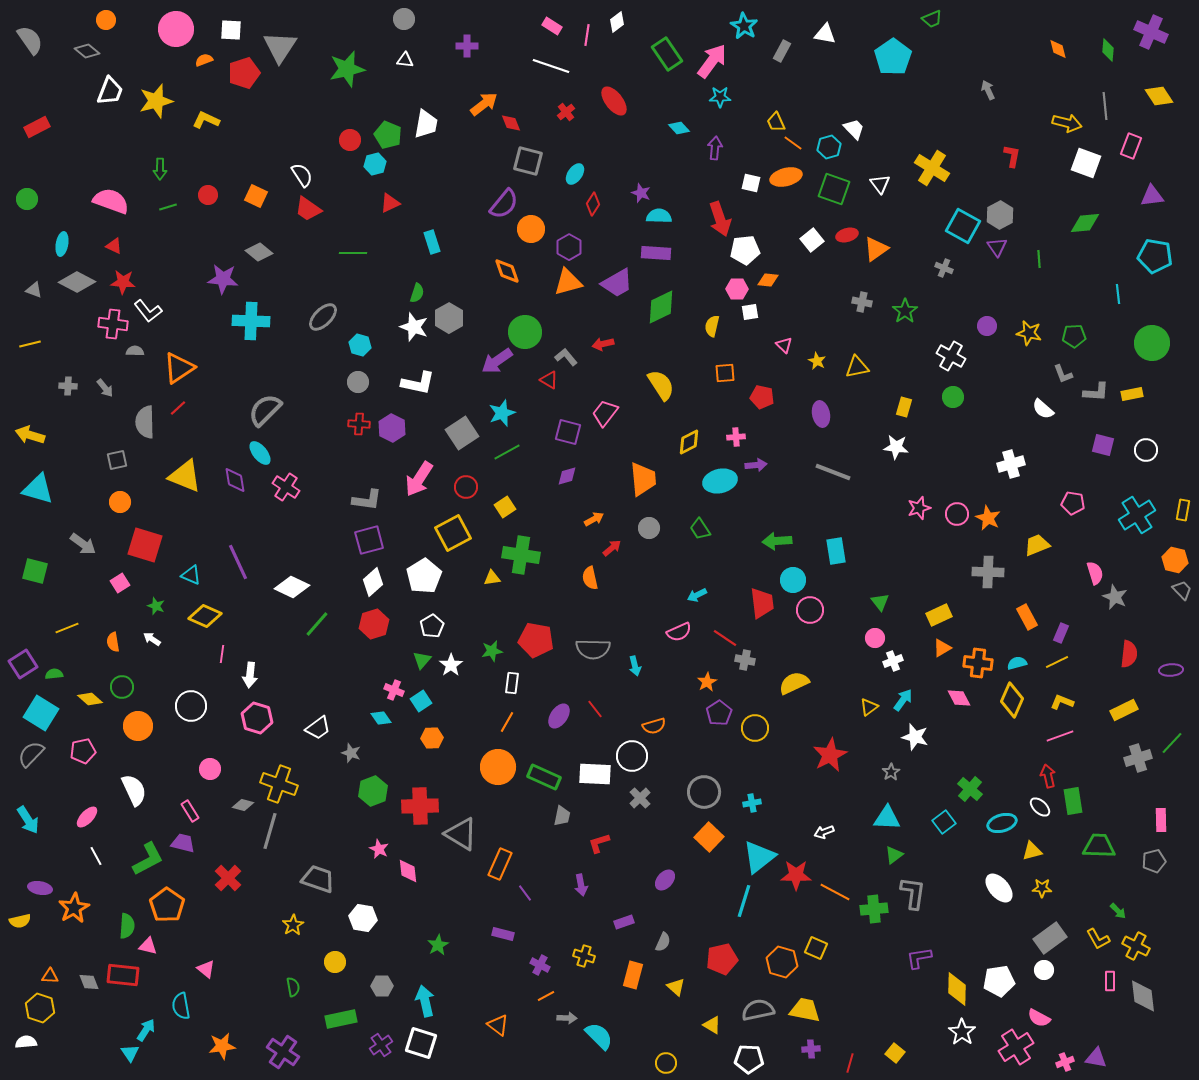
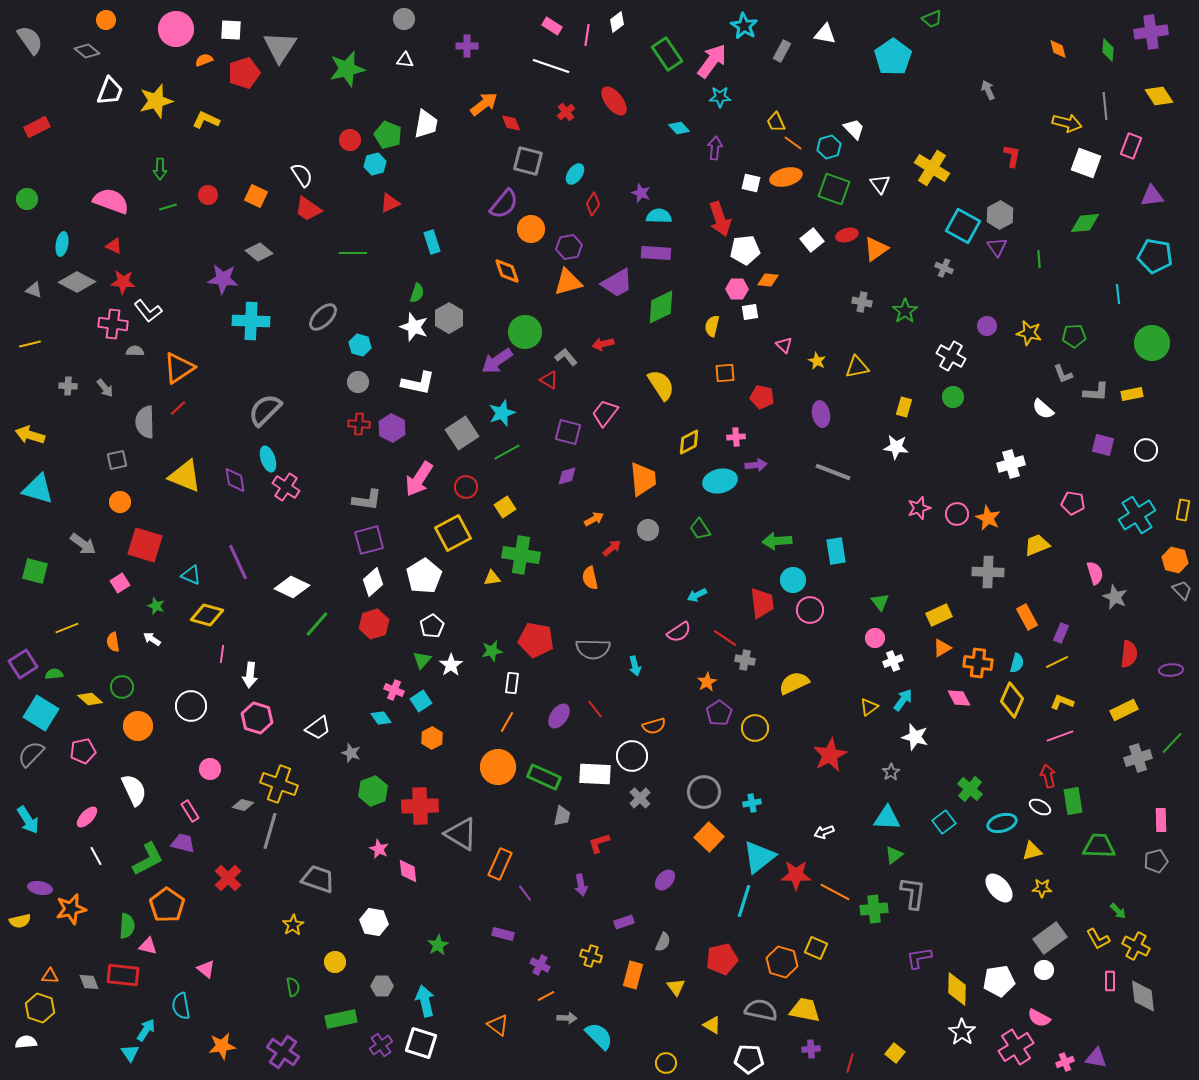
purple cross at (1151, 32): rotated 32 degrees counterclockwise
purple hexagon at (569, 247): rotated 20 degrees clockwise
cyan ellipse at (260, 453): moved 8 px right, 6 px down; rotated 20 degrees clockwise
gray circle at (649, 528): moved 1 px left, 2 px down
yellow diamond at (205, 616): moved 2 px right, 1 px up; rotated 8 degrees counterclockwise
pink semicircle at (679, 632): rotated 10 degrees counterclockwise
cyan semicircle at (1017, 663): rotated 120 degrees clockwise
orange hexagon at (432, 738): rotated 25 degrees counterclockwise
white ellipse at (1040, 807): rotated 15 degrees counterclockwise
gray pentagon at (1154, 861): moved 2 px right
orange star at (74, 908): moved 3 px left, 1 px down; rotated 16 degrees clockwise
white hexagon at (363, 918): moved 11 px right, 4 px down
yellow cross at (584, 956): moved 7 px right
yellow triangle at (676, 987): rotated 12 degrees clockwise
gray semicircle at (758, 1010): moved 3 px right; rotated 24 degrees clockwise
